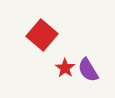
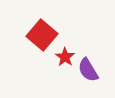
red star: moved 11 px up
